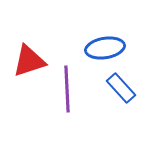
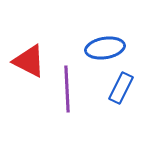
red triangle: rotated 45 degrees clockwise
blue rectangle: rotated 68 degrees clockwise
